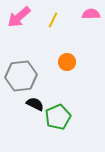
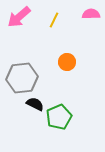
yellow line: moved 1 px right
gray hexagon: moved 1 px right, 2 px down
green pentagon: moved 1 px right
